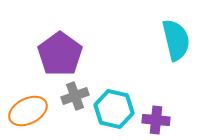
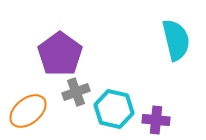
gray cross: moved 1 px right, 4 px up
orange ellipse: rotated 12 degrees counterclockwise
